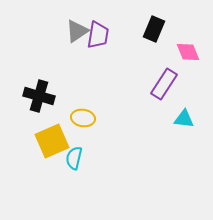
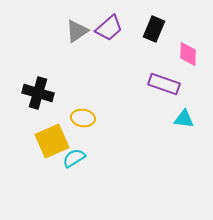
purple trapezoid: moved 11 px right, 7 px up; rotated 40 degrees clockwise
pink diamond: moved 2 px down; rotated 25 degrees clockwise
purple rectangle: rotated 76 degrees clockwise
black cross: moved 1 px left, 3 px up
cyan semicircle: rotated 45 degrees clockwise
